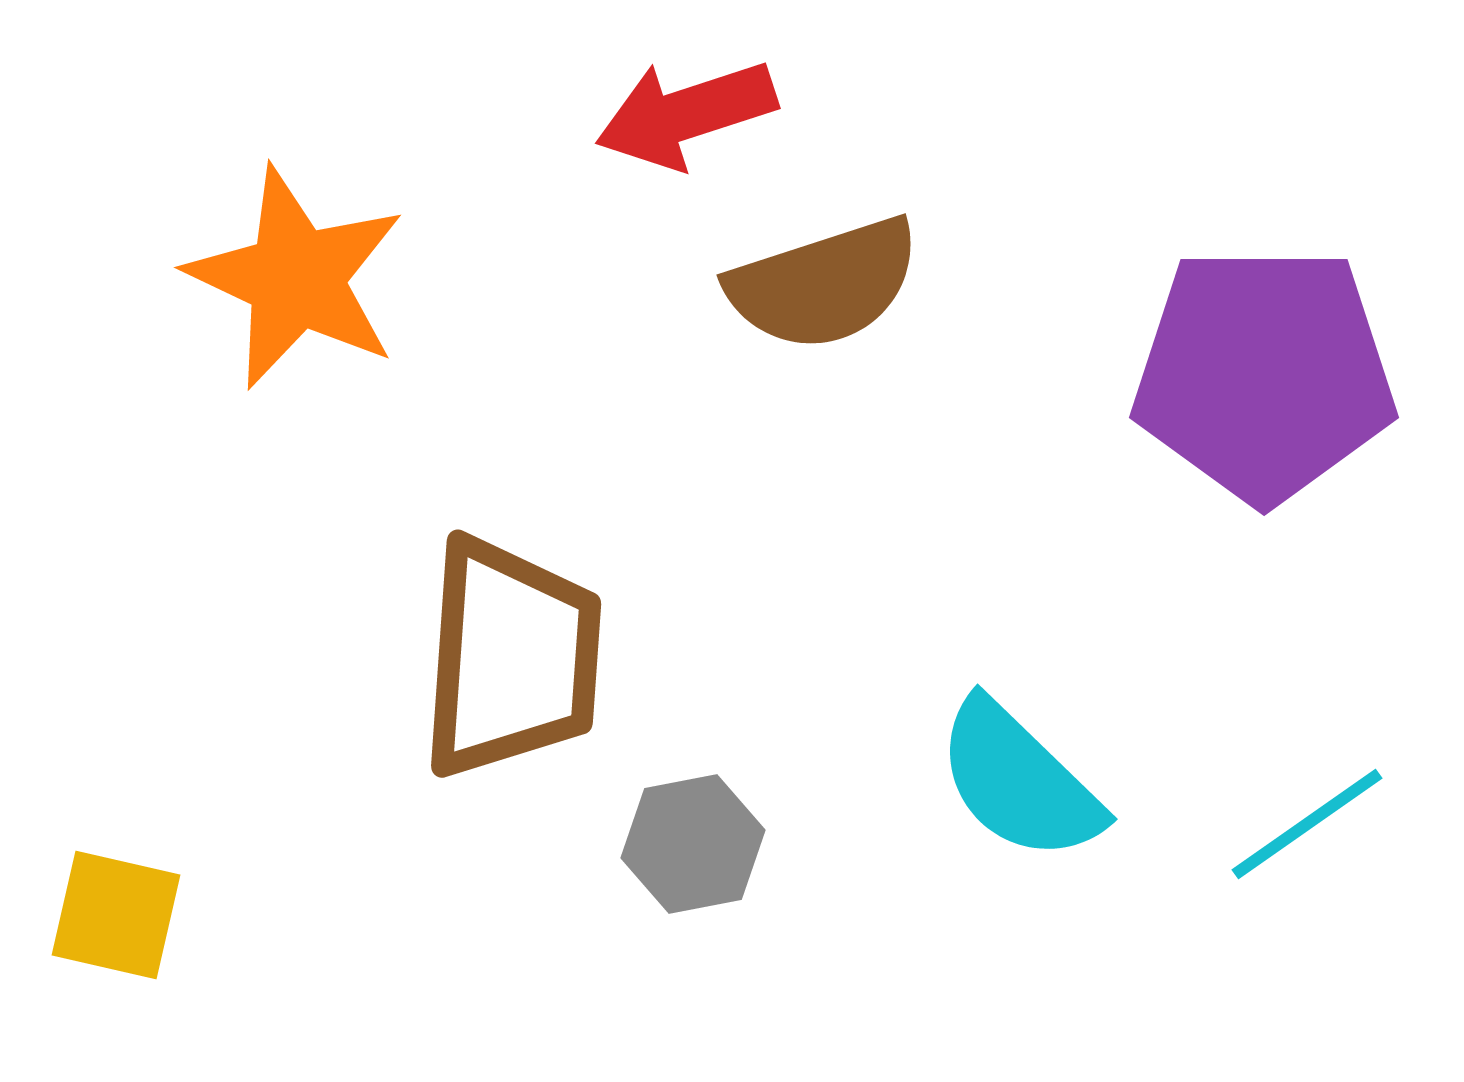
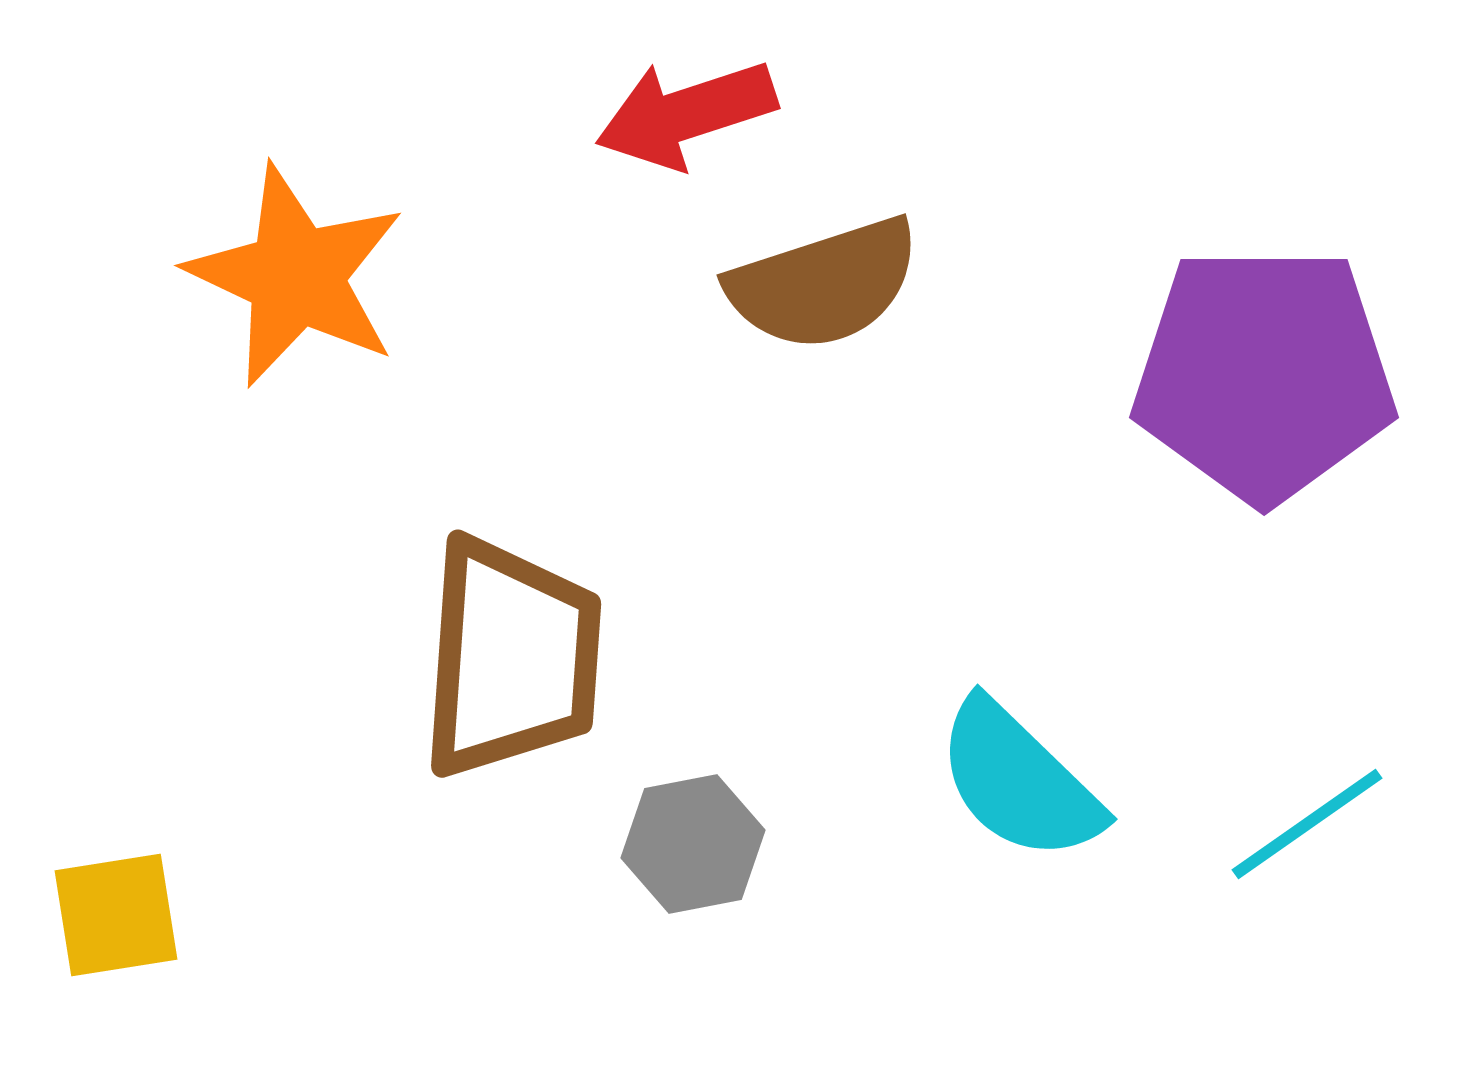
orange star: moved 2 px up
yellow square: rotated 22 degrees counterclockwise
